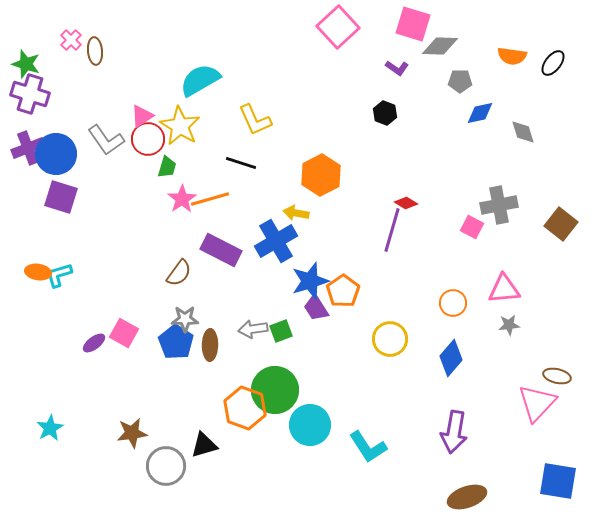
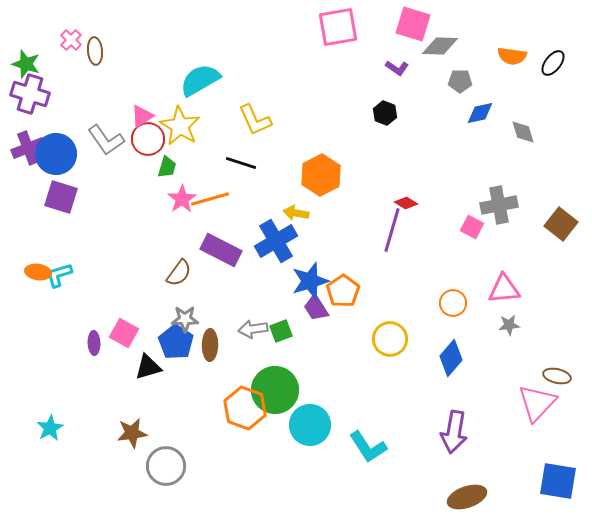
pink square at (338, 27): rotated 33 degrees clockwise
purple ellipse at (94, 343): rotated 55 degrees counterclockwise
black triangle at (204, 445): moved 56 px left, 78 px up
